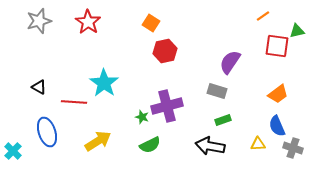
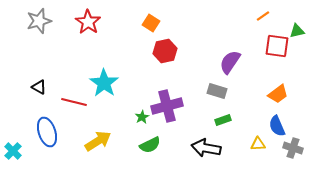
red line: rotated 10 degrees clockwise
green star: rotated 24 degrees clockwise
black arrow: moved 4 px left, 2 px down
